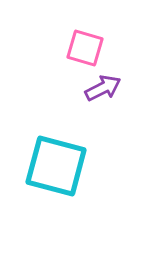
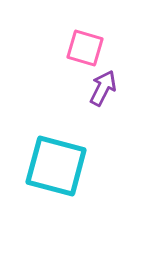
purple arrow: rotated 36 degrees counterclockwise
